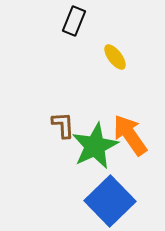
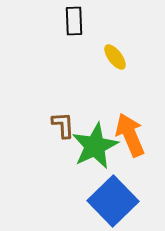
black rectangle: rotated 24 degrees counterclockwise
orange arrow: rotated 12 degrees clockwise
blue square: moved 3 px right
